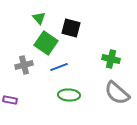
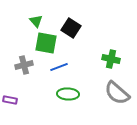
green triangle: moved 3 px left, 3 px down
black square: rotated 18 degrees clockwise
green square: rotated 25 degrees counterclockwise
green ellipse: moved 1 px left, 1 px up
